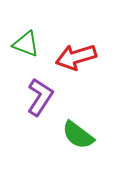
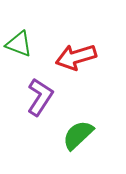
green triangle: moved 7 px left
green semicircle: rotated 100 degrees clockwise
